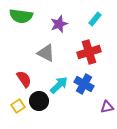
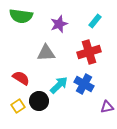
cyan rectangle: moved 2 px down
gray triangle: rotated 30 degrees counterclockwise
red semicircle: moved 3 px left, 1 px up; rotated 24 degrees counterclockwise
